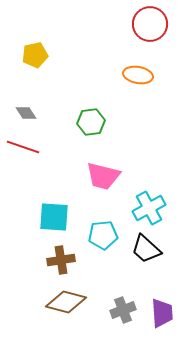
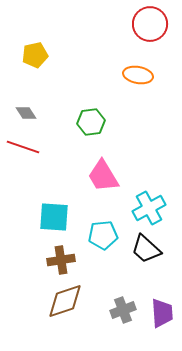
pink trapezoid: rotated 45 degrees clockwise
brown diamond: moved 1 px left, 1 px up; rotated 33 degrees counterclockwise
